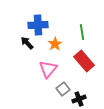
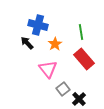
blue cross: rotated 18 degrees clockwise
green line: moved 1 px left
red rectangle: moved 2 px up
pink triangle: rotated 18 degrees counterclockwise
black cross: rotated 24 degrees counterclockwise
